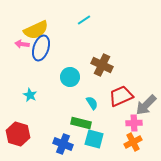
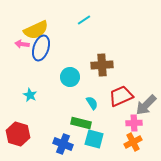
brown cross: rotated 30 degrees counterclockwise
